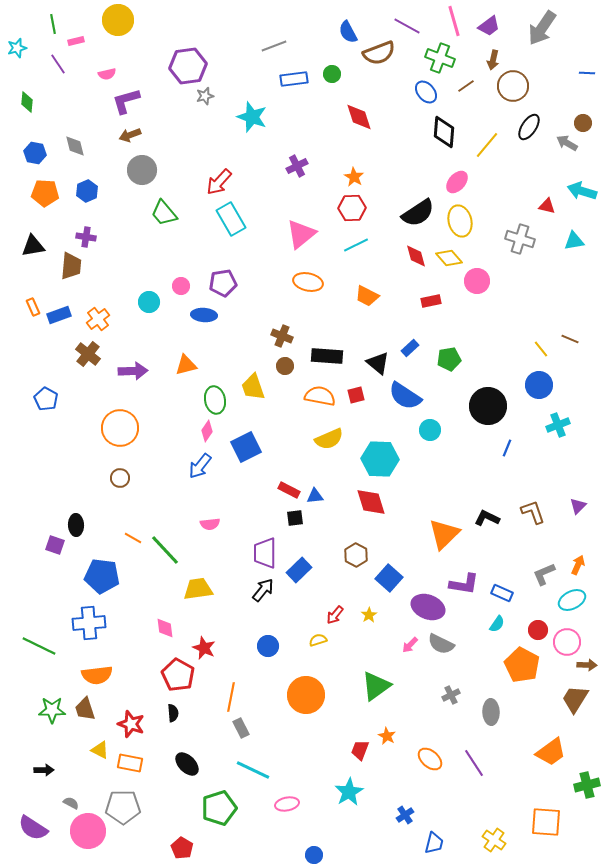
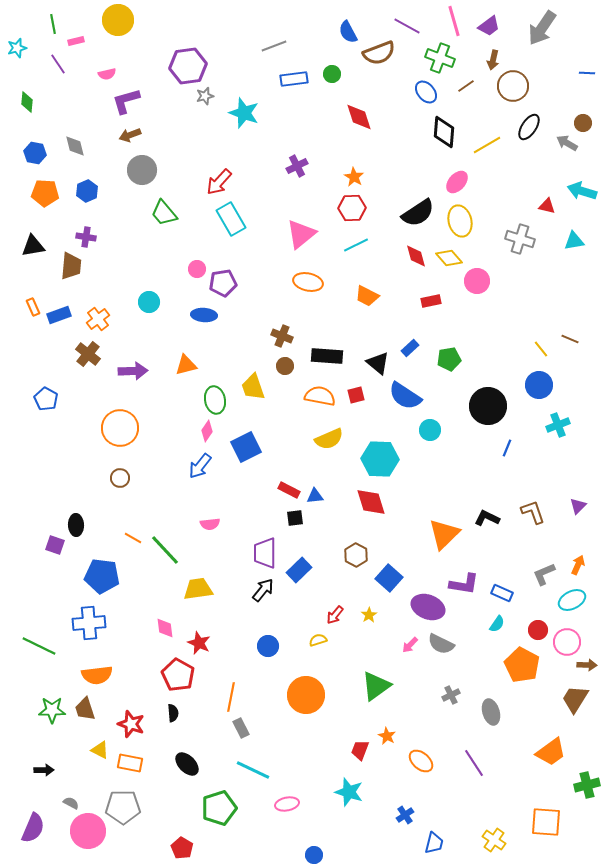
cyan star at (252, 117): moved 8 px left, 4 px up
yellow line at (487, 145): rotated 20 degrees clockwise
pink circle at (181, 286): moved 16 px right, 17 px up
red star at (204, 648): moved 5 px left, 5 px up
gray ellipse at (491, 712): rotated 15 degrees counterclockwise
orange ellipse at (430, 759): moved 9 px left, 2 px down
cyan star at (349, 792): rotated 24 degrees counterclockwise
purple semicircle at (33, 828): rotated 100 degrees counterclockwise
